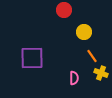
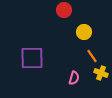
pink semicircle: rotated 16 degrees clockwise
